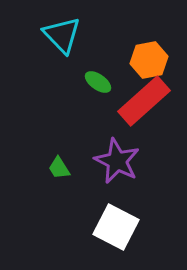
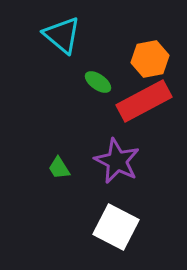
cyan triangle: rotated 6 degrees counterclockwise
orange hexagon: moved 1 px right, 1 px up
red rectangle: rotated 14 degrees clockwise
